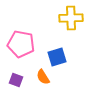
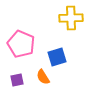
pink pentagon: rotated 12 degrees clockwise
purple square: moved 1 px right; rotated 32 degrees counterclockwise
